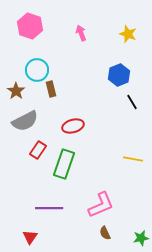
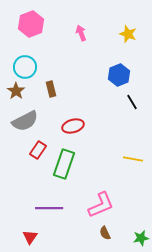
pink hexagon: moved 1 px right, 2 px up; rotated 20 degrees clockwise
cyan circle: moved 12 px left, 3 px up
